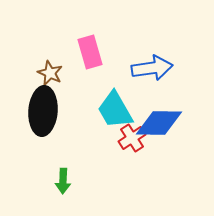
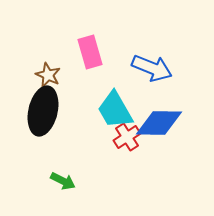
blue arrow: rotated 30 degrees clockwise
brown star: moved 2 px left, 2 px down
black ellipse: rotated 9 degrees clockwise
red cross: moved 5 px left, 1 px up
green arrow: rotated 65 degrees counterclockwise
